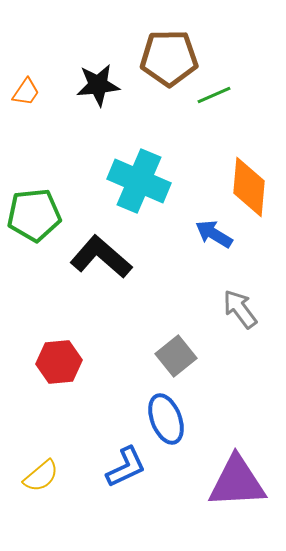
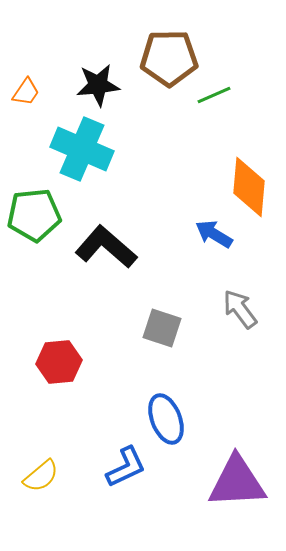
cyan cross: moved 57 px left, 32 px up
black L-shape: moved 5 px right, 10 px up
gray square: moved 14 px left, 28 px up; rotated 33 degrees counterclockwise
